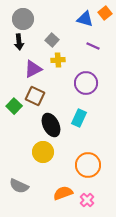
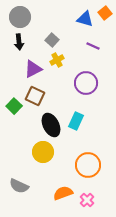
gray circle: moved 3 px left, 2 px up
yellow cross: moved 1 px left; rotated 24 degrees counterclockwise
cyan rectangle: moved 3 px left, 3 px down
